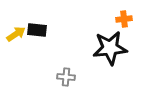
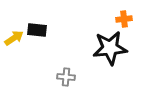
yellow arrow: moved 2 px left, 4 px down
